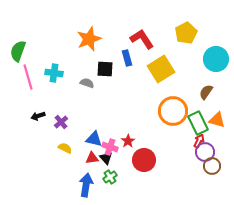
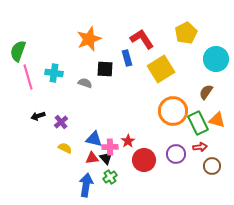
gray semicircle: moved 2 px left
red arrow: moved 1 px right, 6 px down; rotated 56 degrees clockwise
pink cross: rotated 21 degrees counterclockwise
purple circle: moved 29 px left, 2 px down
